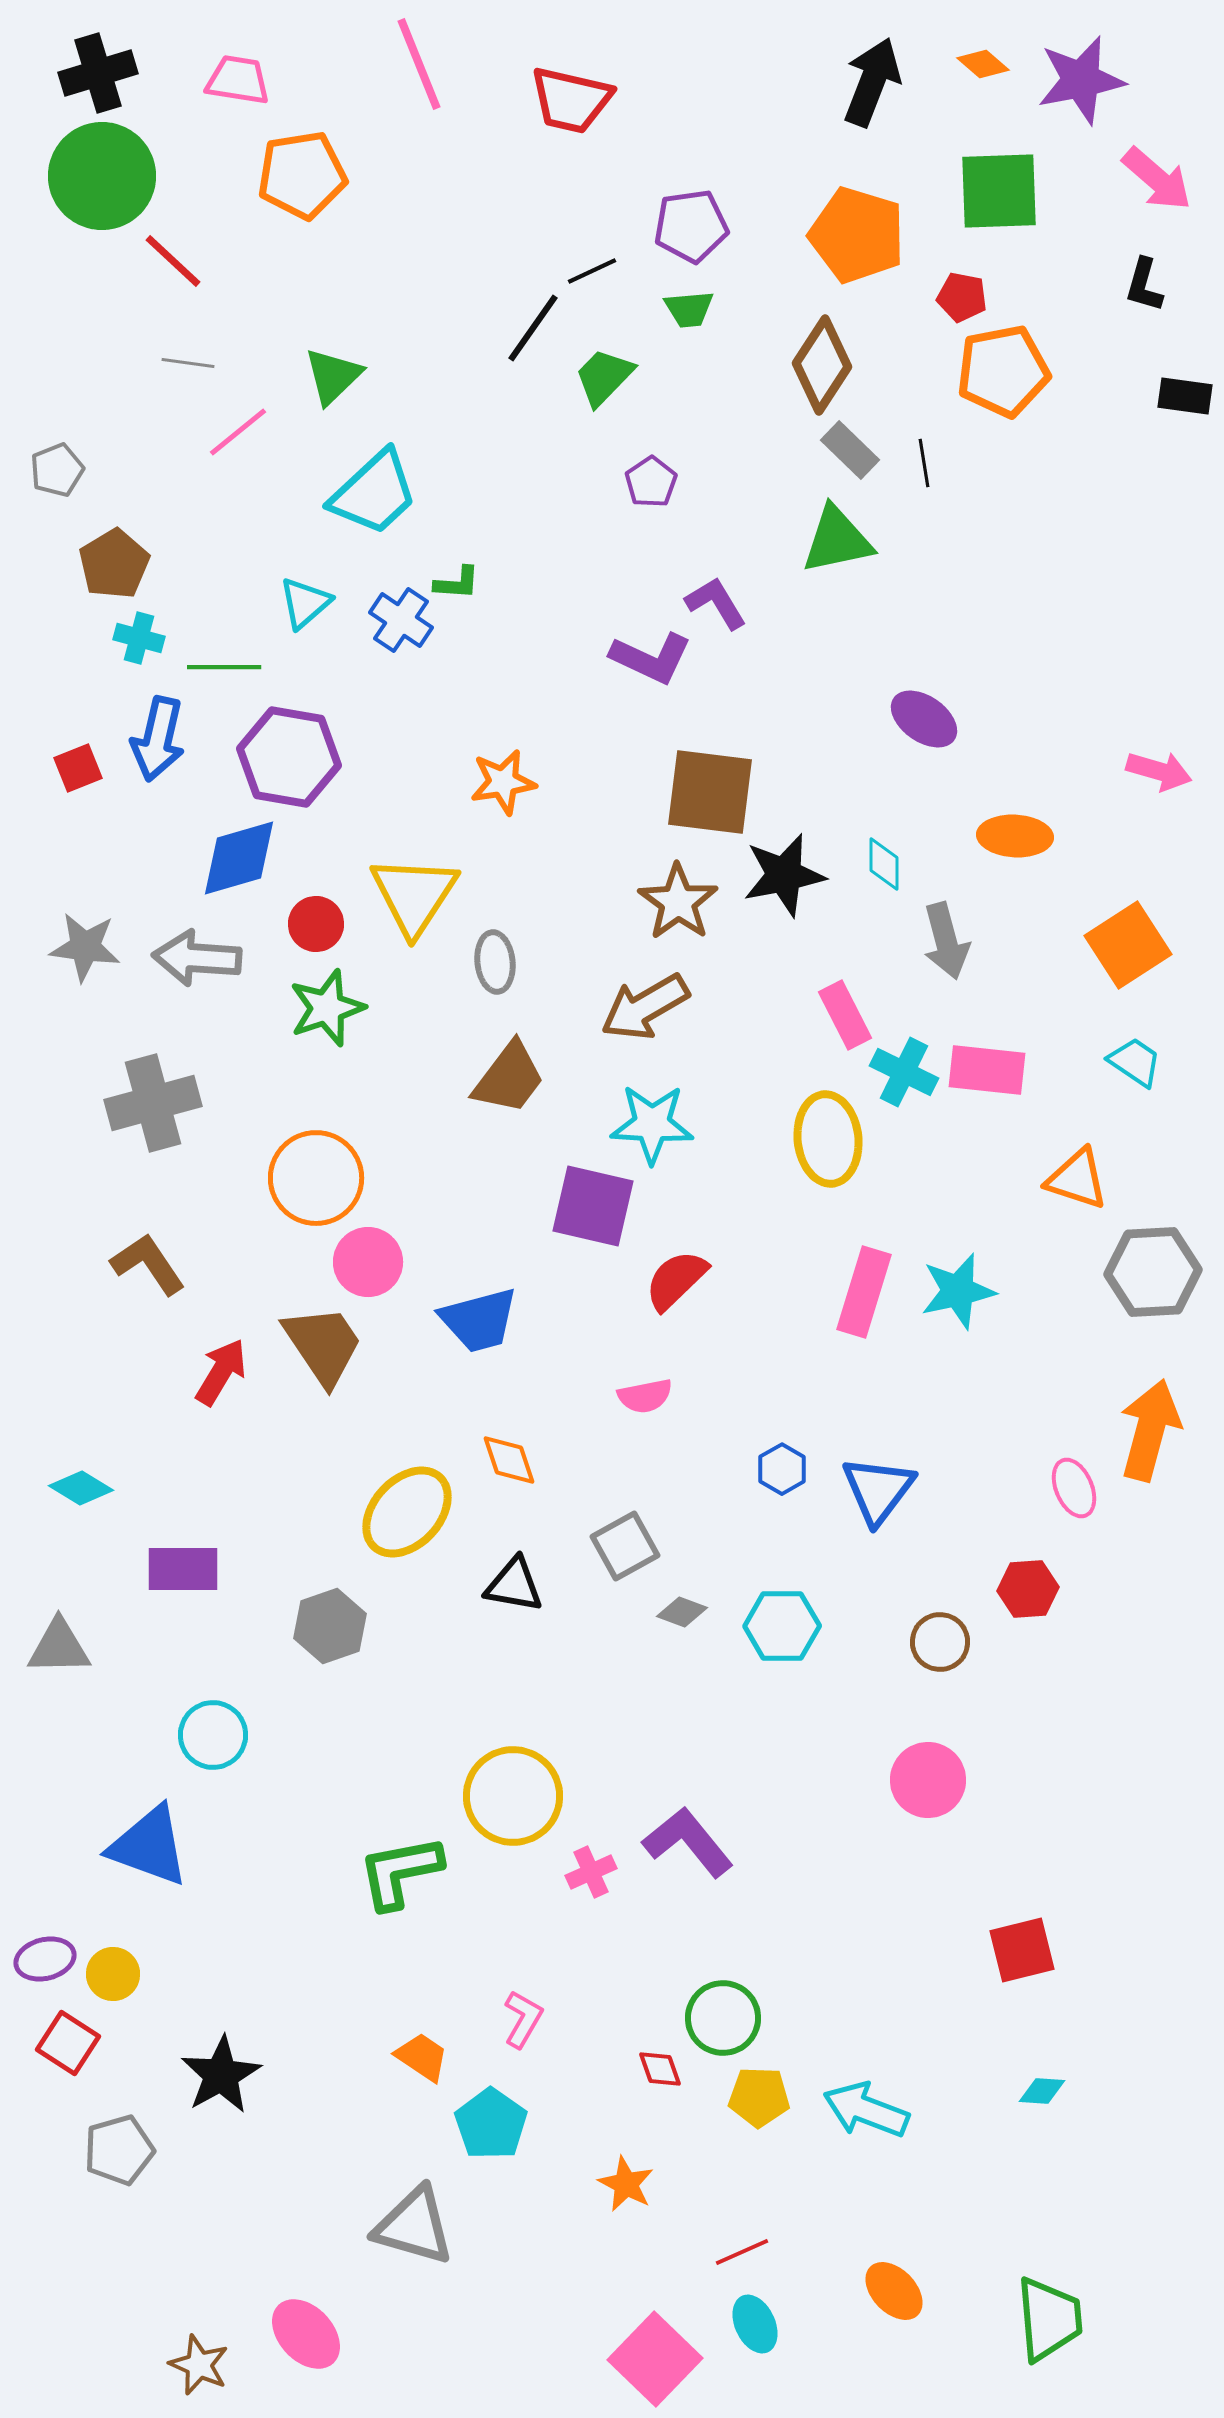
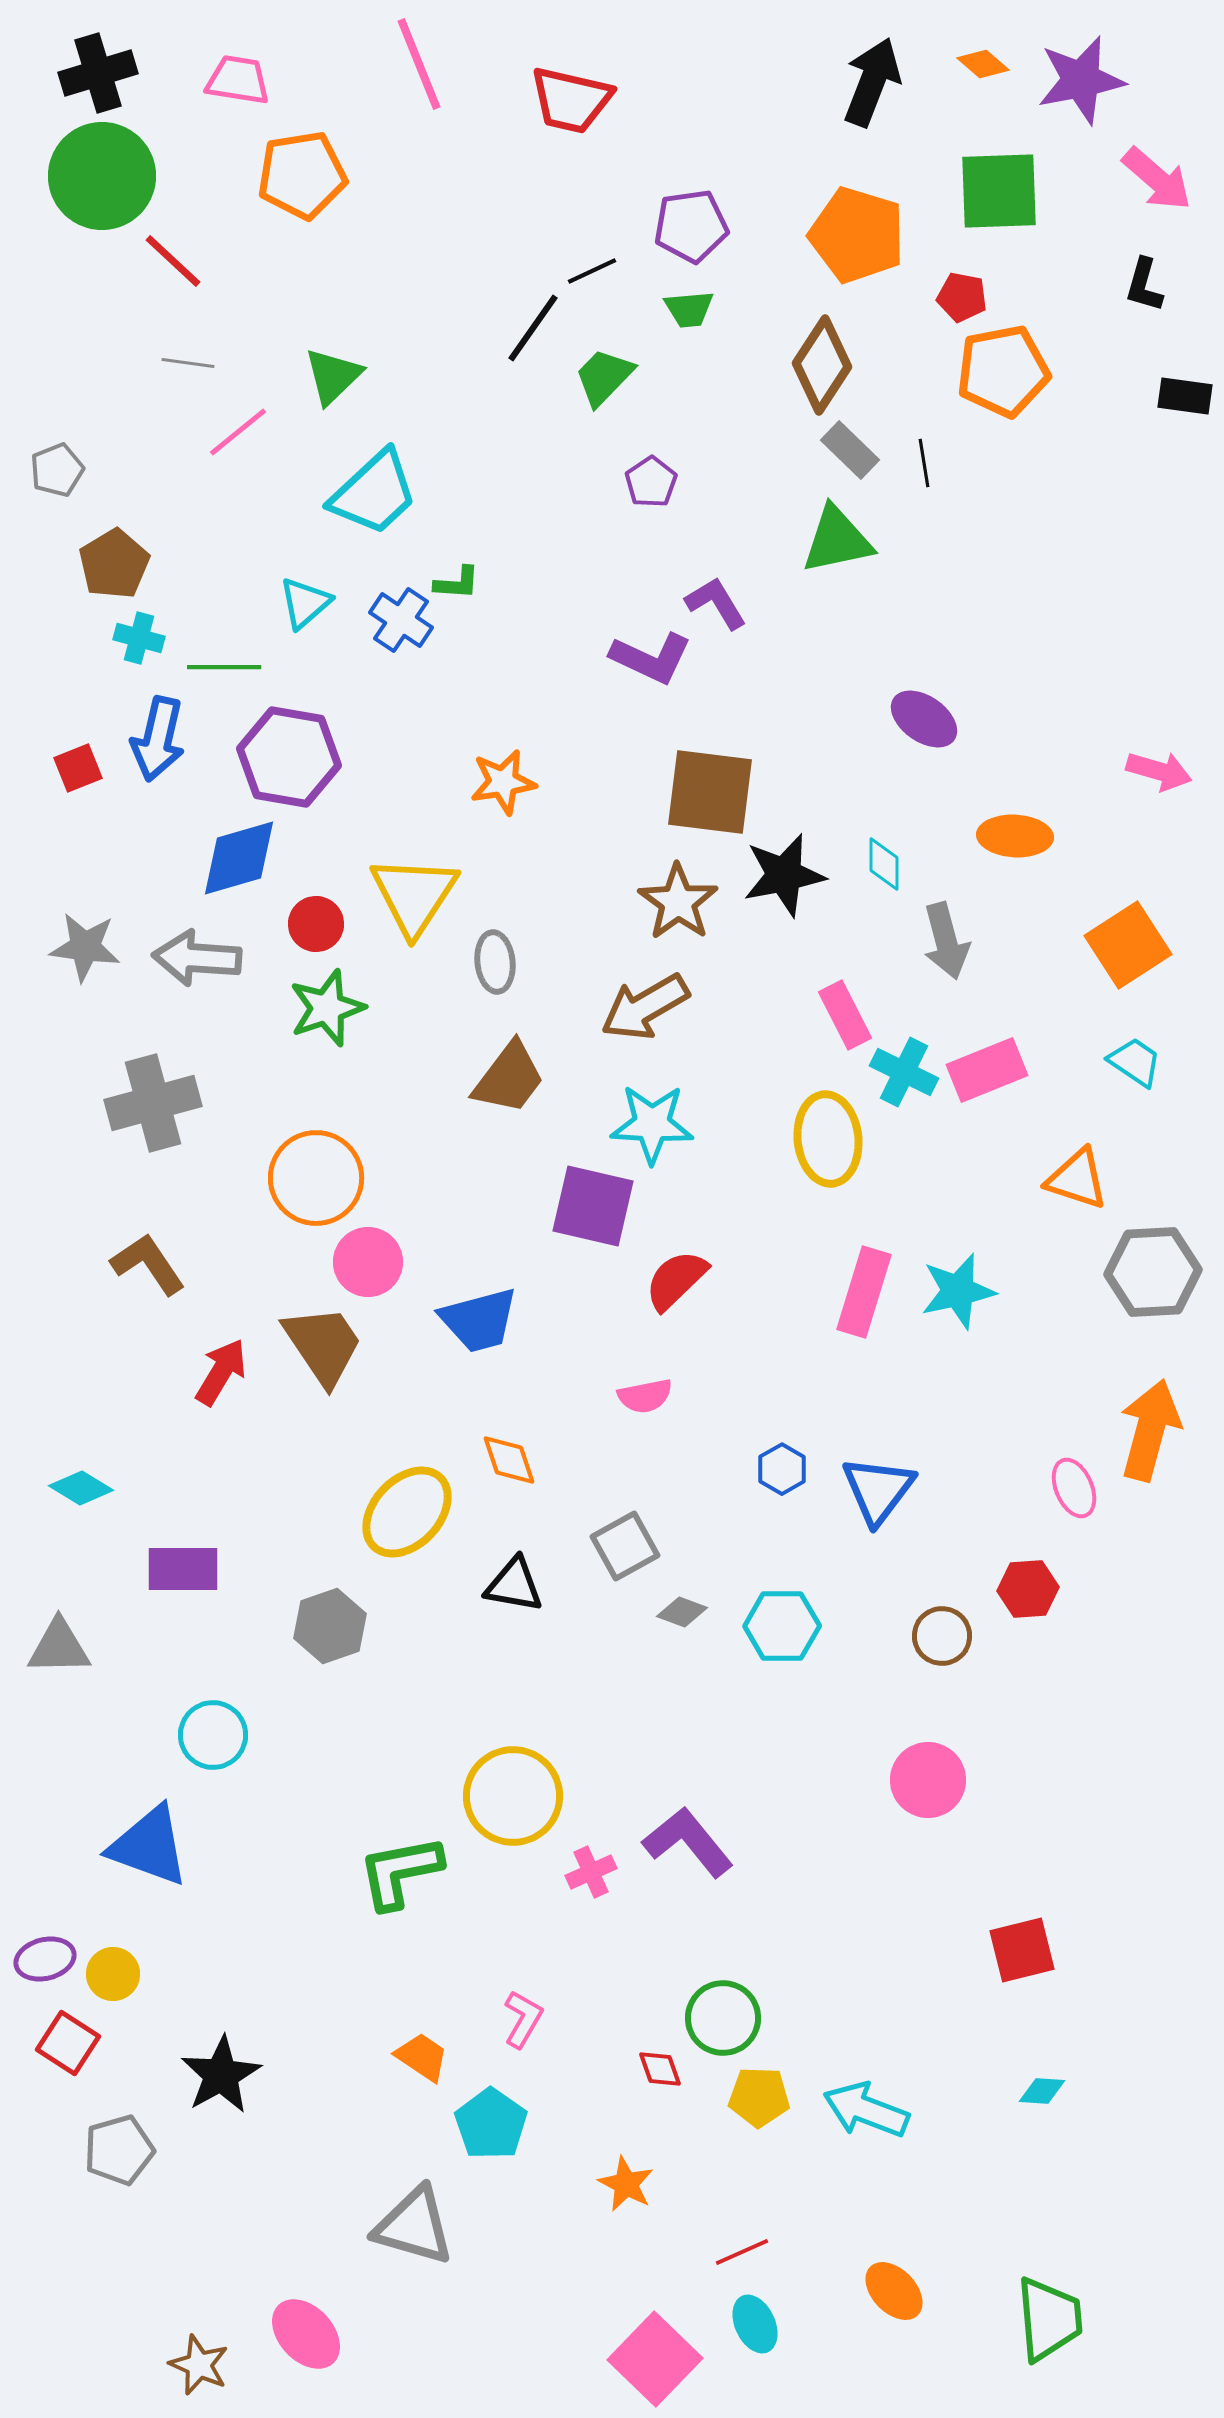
pink rectangle at (987, 1070): rotated 28 degrees counterclockwise
brown circle at (940, 1642): moved 2 px right, 6 px up
